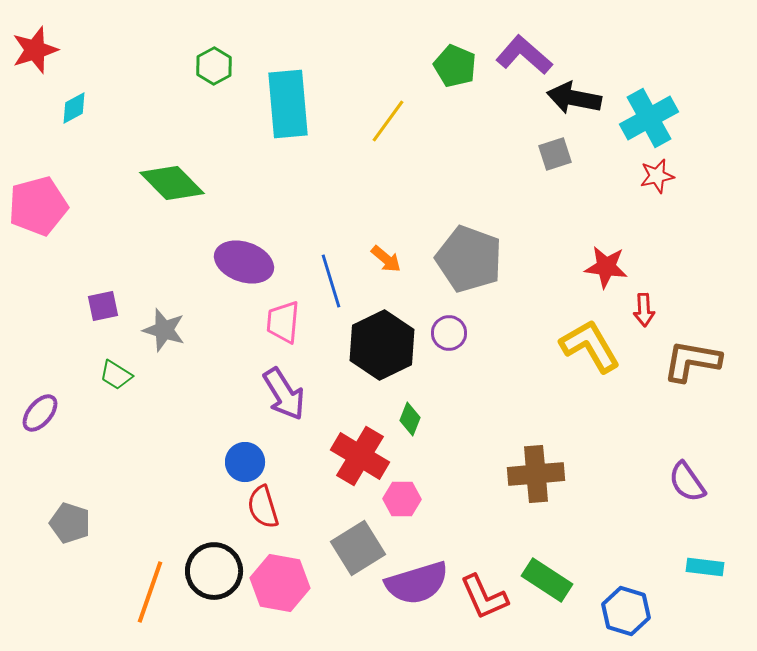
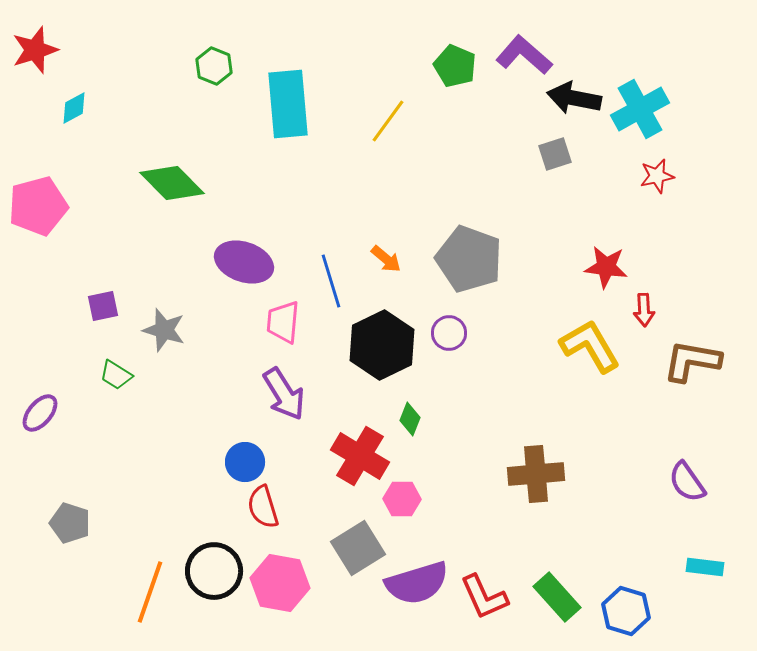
green hexagon at (214, 66): rotated 9 degrees counterclockwise
cyan cross at (649, 118): moved 9 px left, 9 px up
green rectangle at (547, 580): moved 10 px right, 17 px down; rotated 15 degrees clockwise
